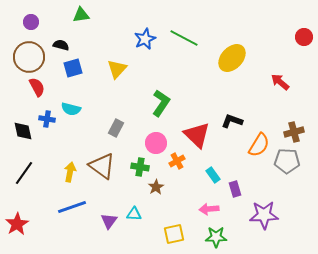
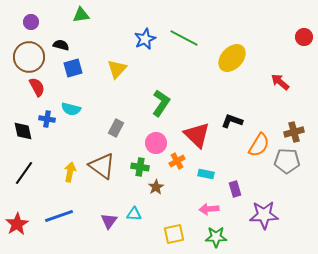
cyan rectangle: moved 7 px left, 1 px up; rotated 42 degrees counterclockwise
blue line: moved 13 px left, 9 px down
